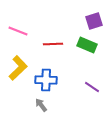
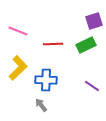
green rectangle: moved 1 px left; rotated 48 degrees counterclockwise
purple line: moved 1 px up
